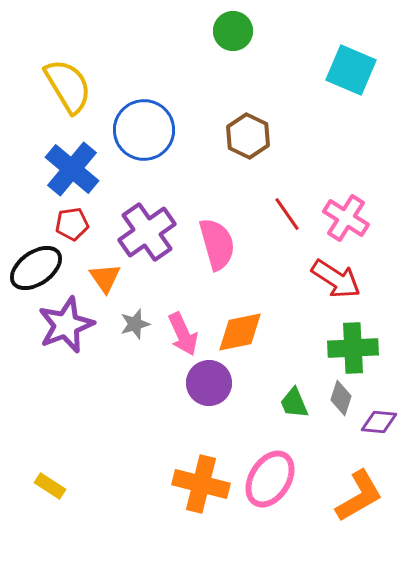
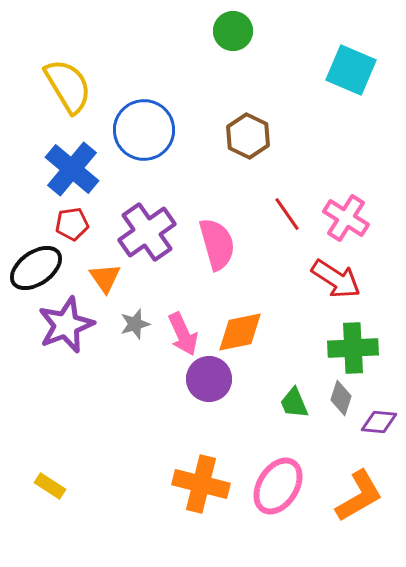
purple circle: moved 4 px up
pink ellipse: moved 8 px right, 7 px down
